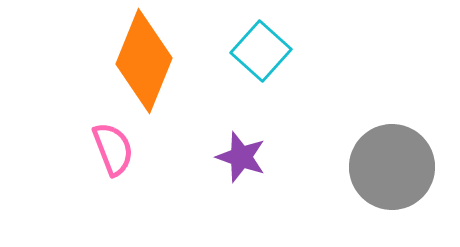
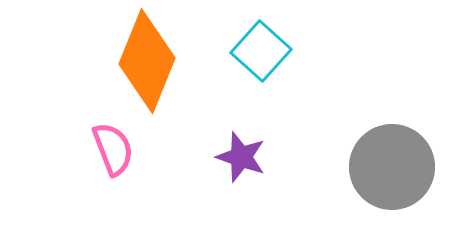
orange diamond: moved 3 px right
